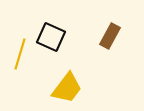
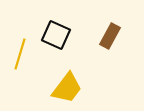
black square: moved 5 px right, 2 px up
